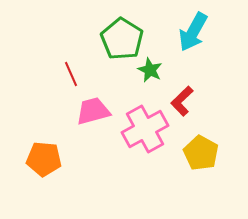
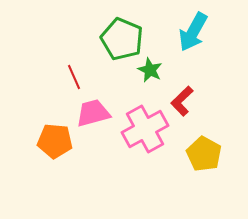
green pentagon: rotated 9 degrees counterclockwise
red line: moved 3 px right, 3 px down
pink trapezoid: moved 2 px down
yellow pentagon: moved 3 px right, 1 px down
orange pentagon: moved 11 px right, 18 px up
